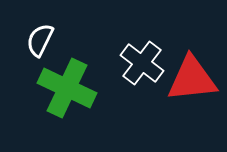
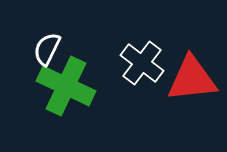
white semicircle: moved 7 px right, 9 px down
green cross: moved 1 px left, 2 px up
